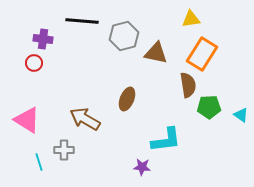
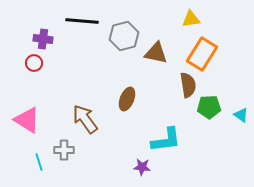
brown arrow: rotated 24 degrees clockwise
